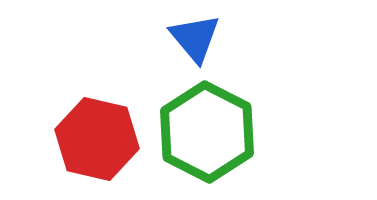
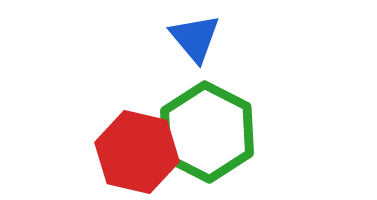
red hexagon: moved 40 px right, 13 px down
